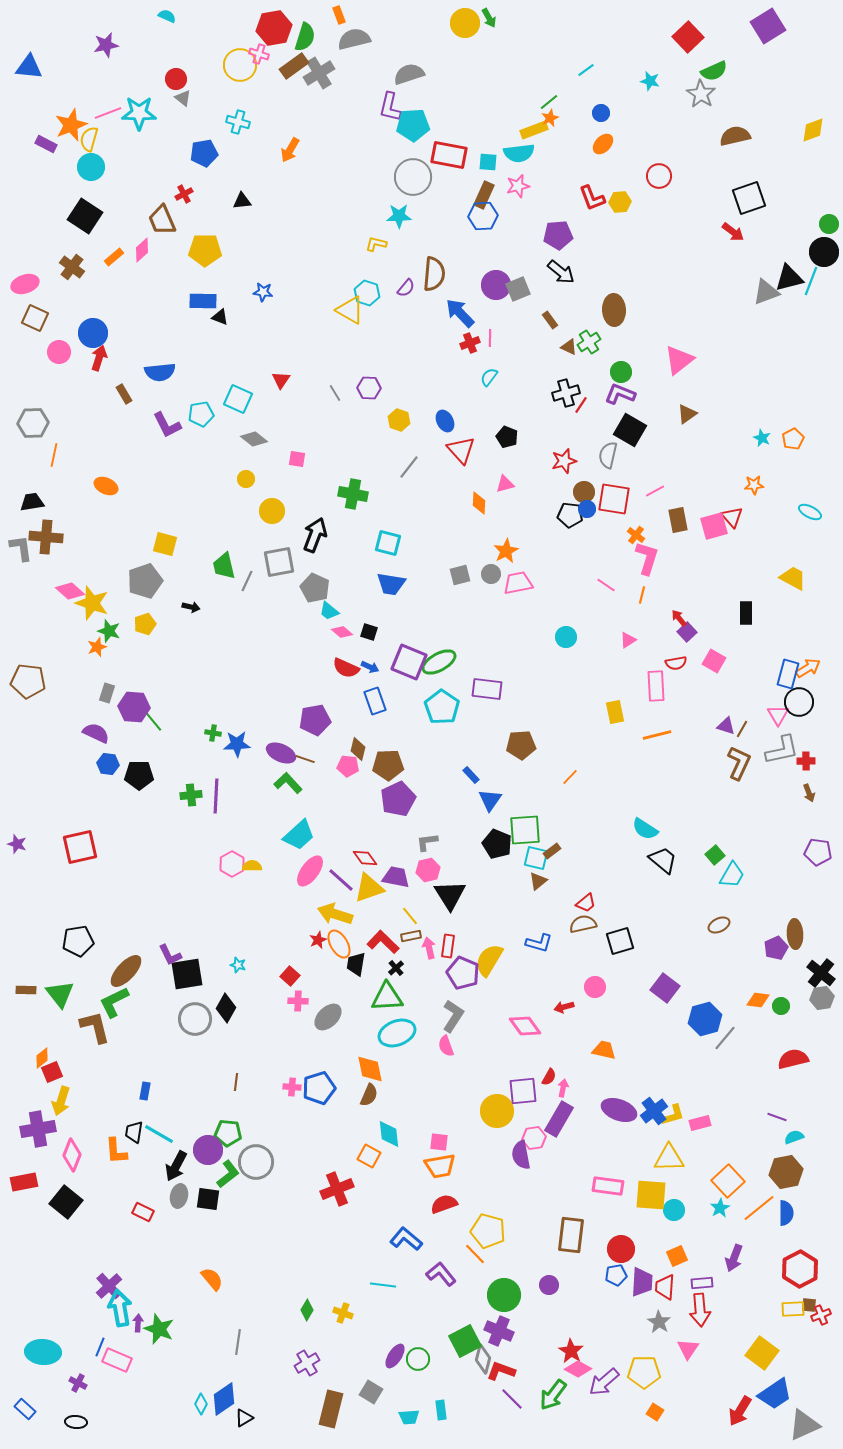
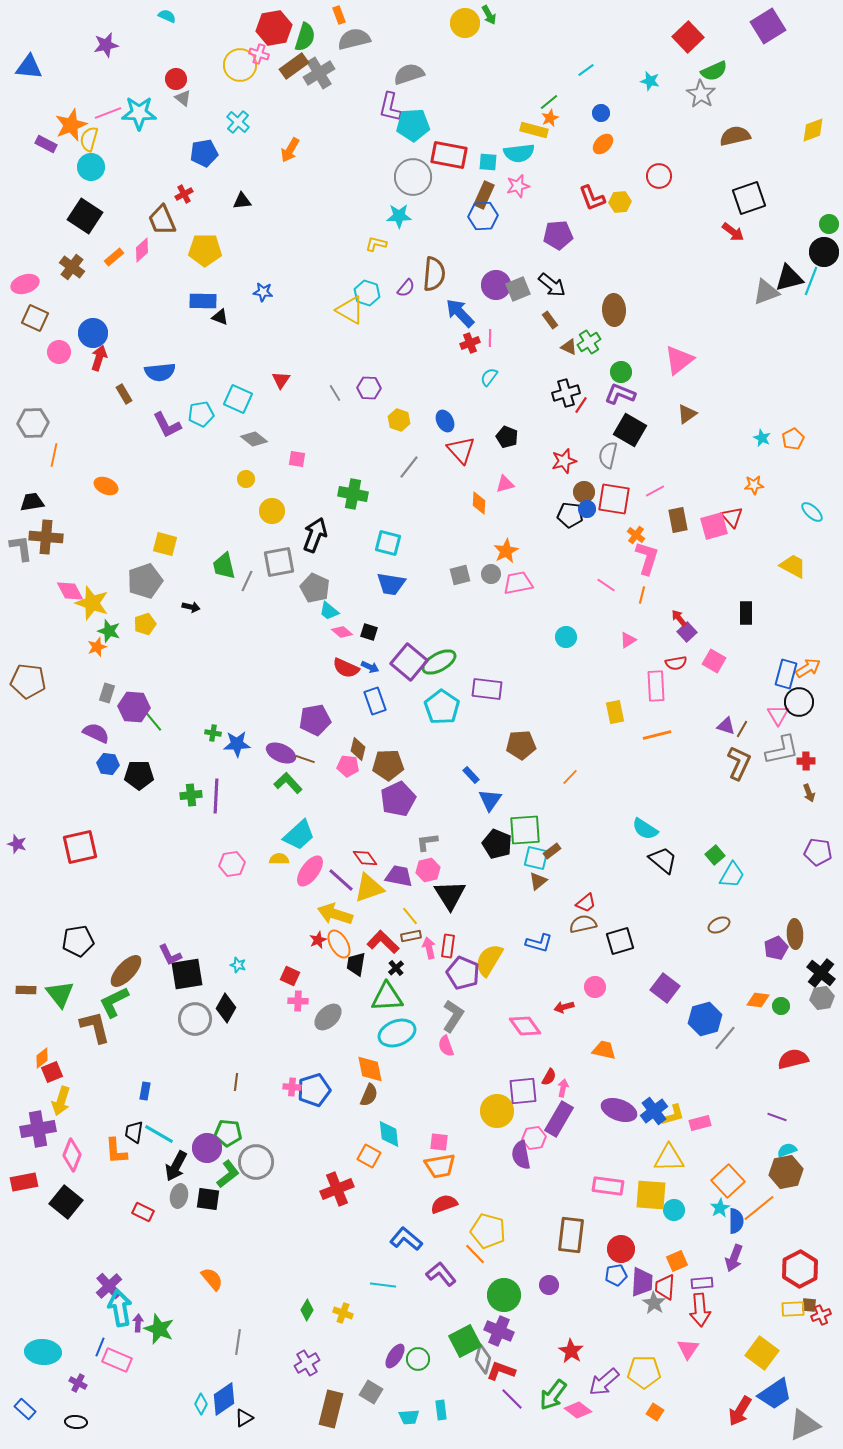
green arrow at (489, 18): moved 3 px up
cyan cross at (238, 122): rotated 25 degrees clockwise
yellow rectangle at (534, 130): rotated 36 degrees clockwise
black arrow at (561, 272): moved 9 px left, 13 px down
cyan ellipse at (810, 512): moved 2 px right; rotated 15 degrees clockwise
yellow trapezoid at (793, 578): moved 12 px up
pink diamond at (70, 591): rotated 20 degrees clockwise
purple square at (409, 662): rotated 18 degrees clockwise
blue rectangle at (788, 674): moved 2 px left
pink hexagon at (232, 864): rotated 20 degrees clockwise
yellow semicircle at (252, 866): moved 27 px right, 7 px up
purple trapezoid at (396, 877): moved 3 px right, 1 px up
red square at (290, 976): rotated 18 degrees counterclockwise
blue pentagon at (319, 1088): moved 5 px left, 2 px down
cyan semicircle at (794, 1137): moved 7 px left, 13 px down
purple circle at (208, 1150): moved 1 px left, 2 px up
blue semicircle at (786, 1213): moved 50 px left, 8 px down
orange square at (677, 1256): moved 5 px down
gray star at (659, 1322): moved 5 px left, 19 px up
pink diamond at (578, 1369): moved 41 px down; rotated 8 degrees clockwise
